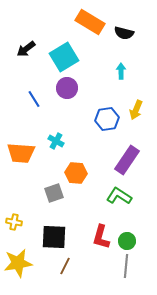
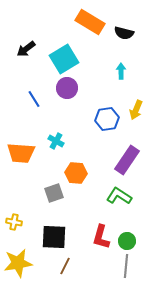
cyan square: moved 2 px down
